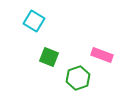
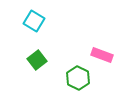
green square: moved 12 px left, 3 px down; rotated 30 degrees clockwise
green hexagon: rotated 15 degrees counterclockwise
